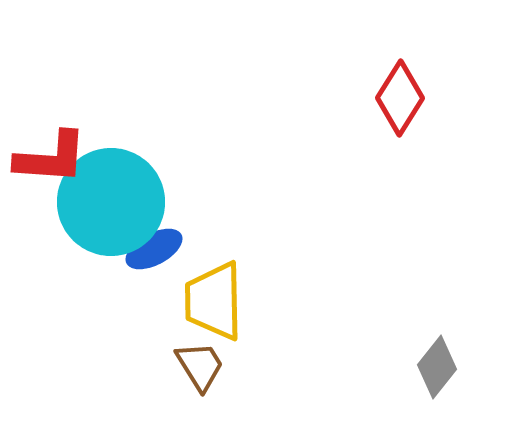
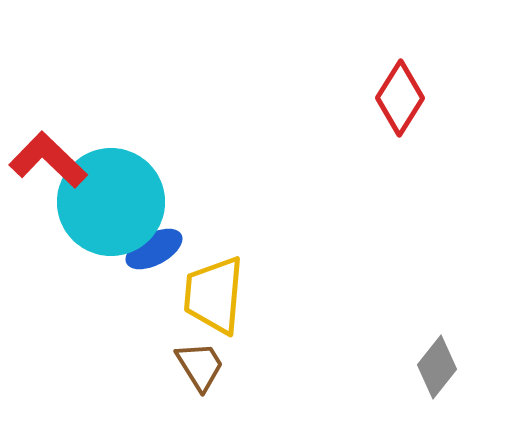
red L-shape: moved 3 px left, 2 px down; rotated 140 degrees counterclockwise
yellow trapezoid: moved 6 px up; rotated 6 degrees clockwise
